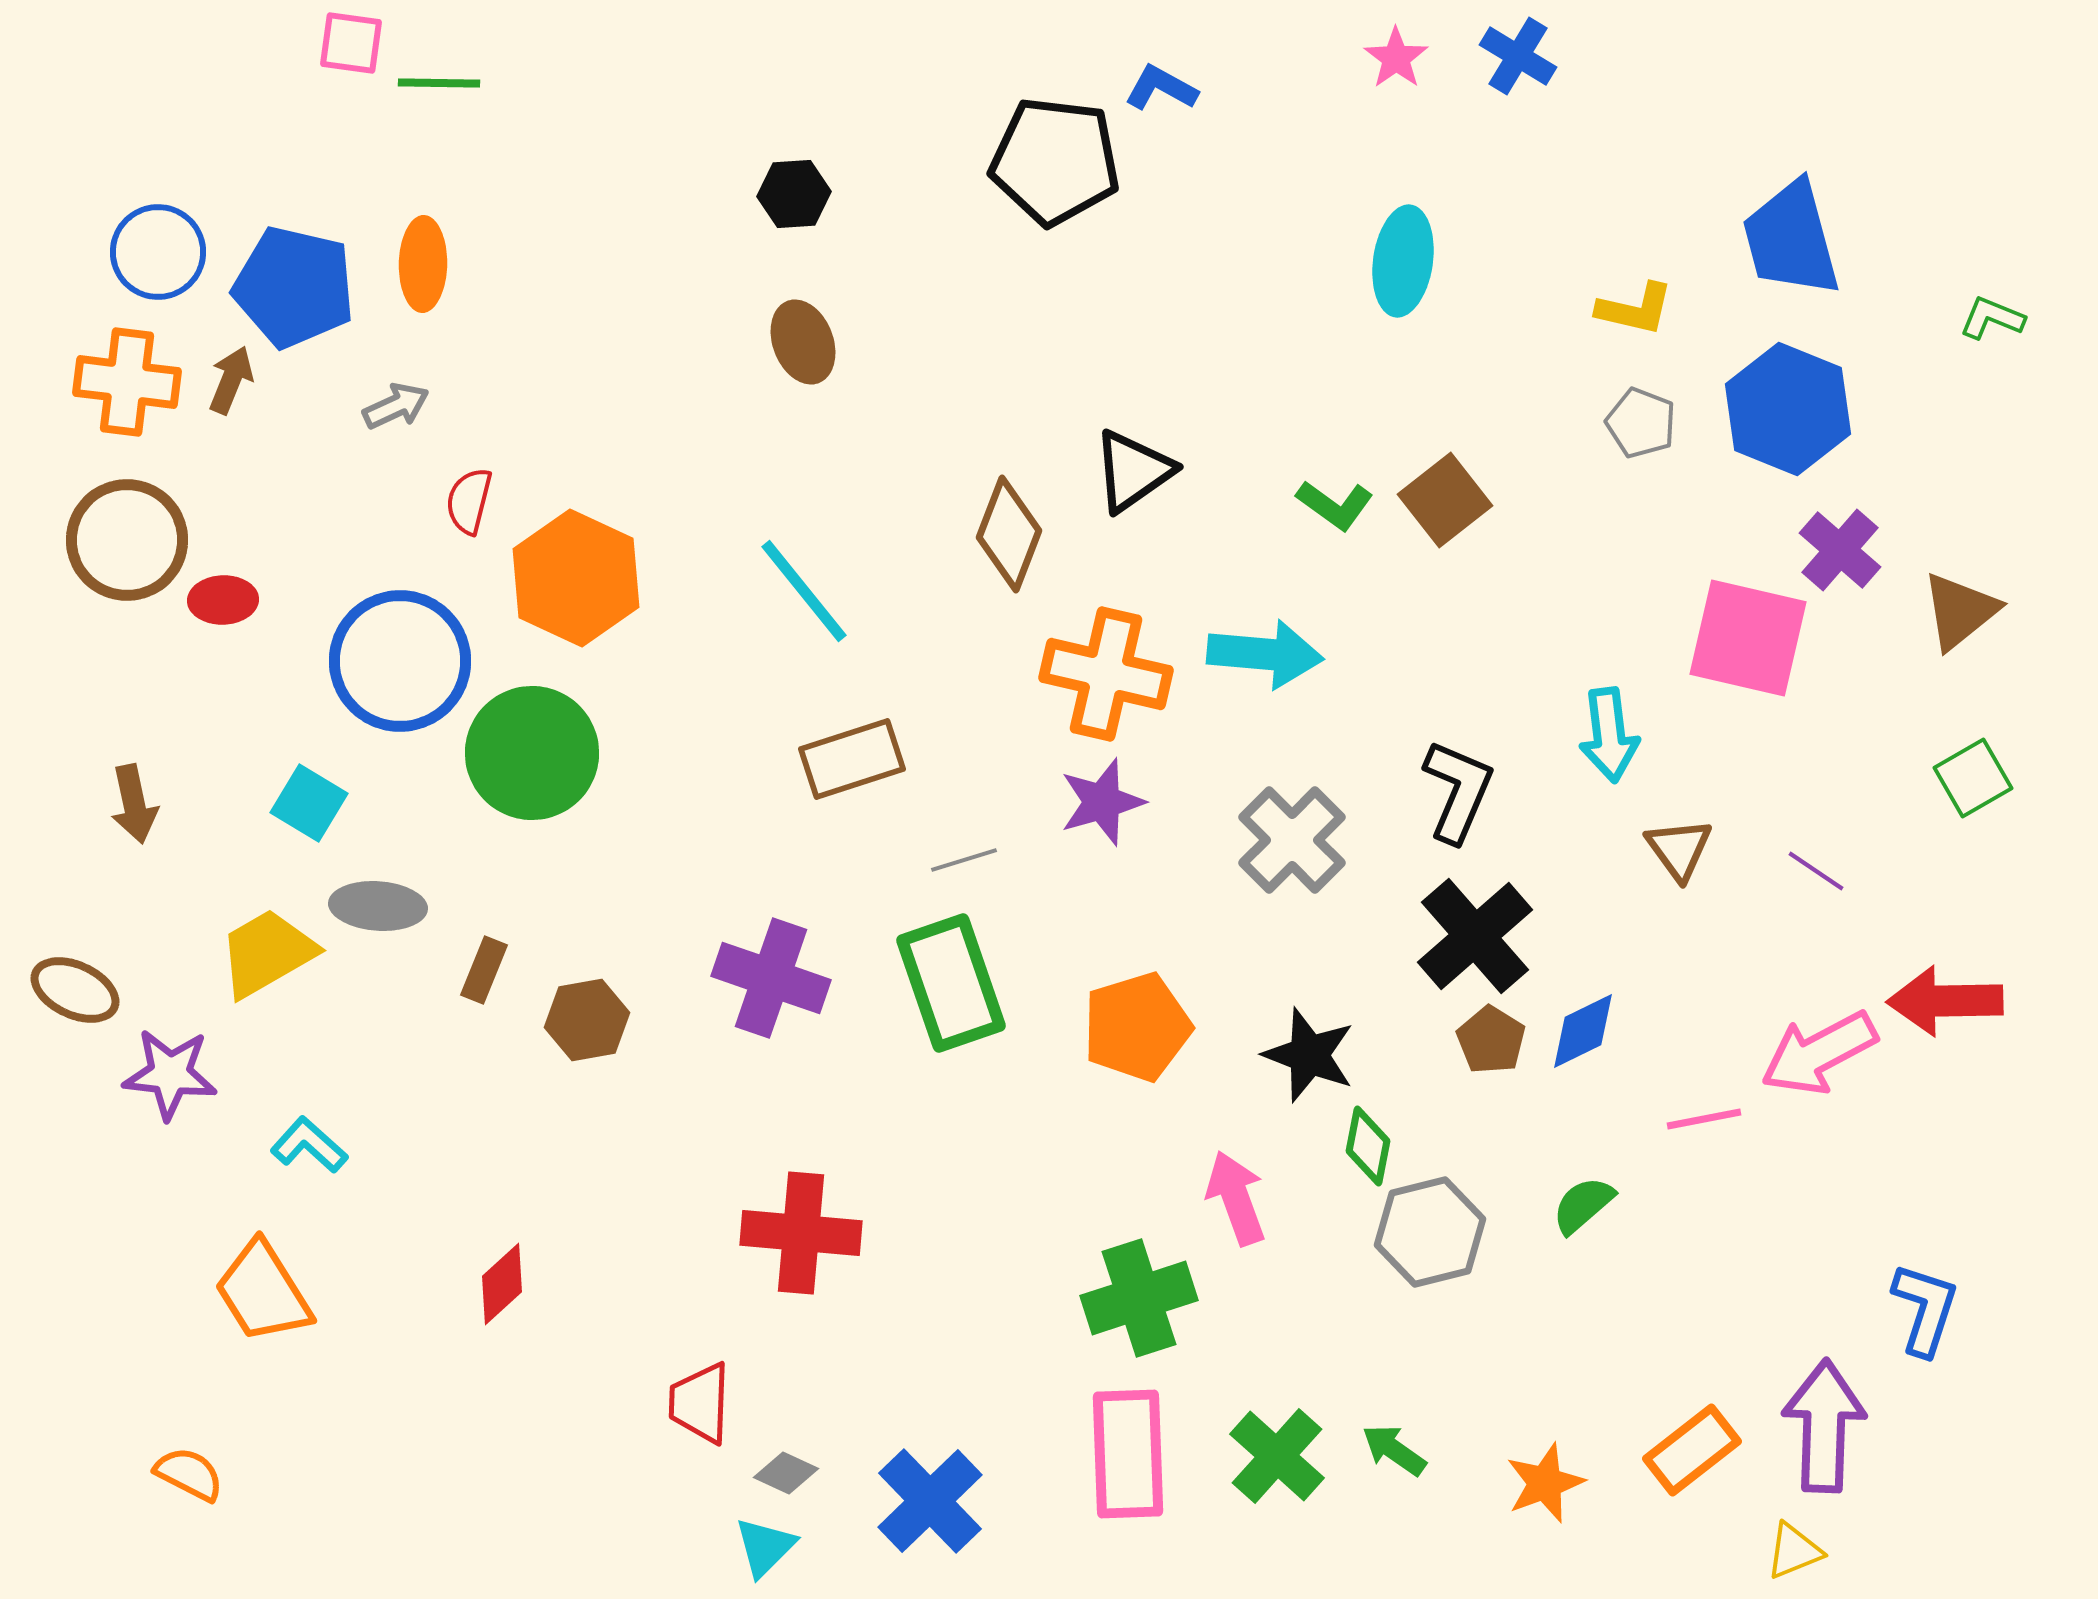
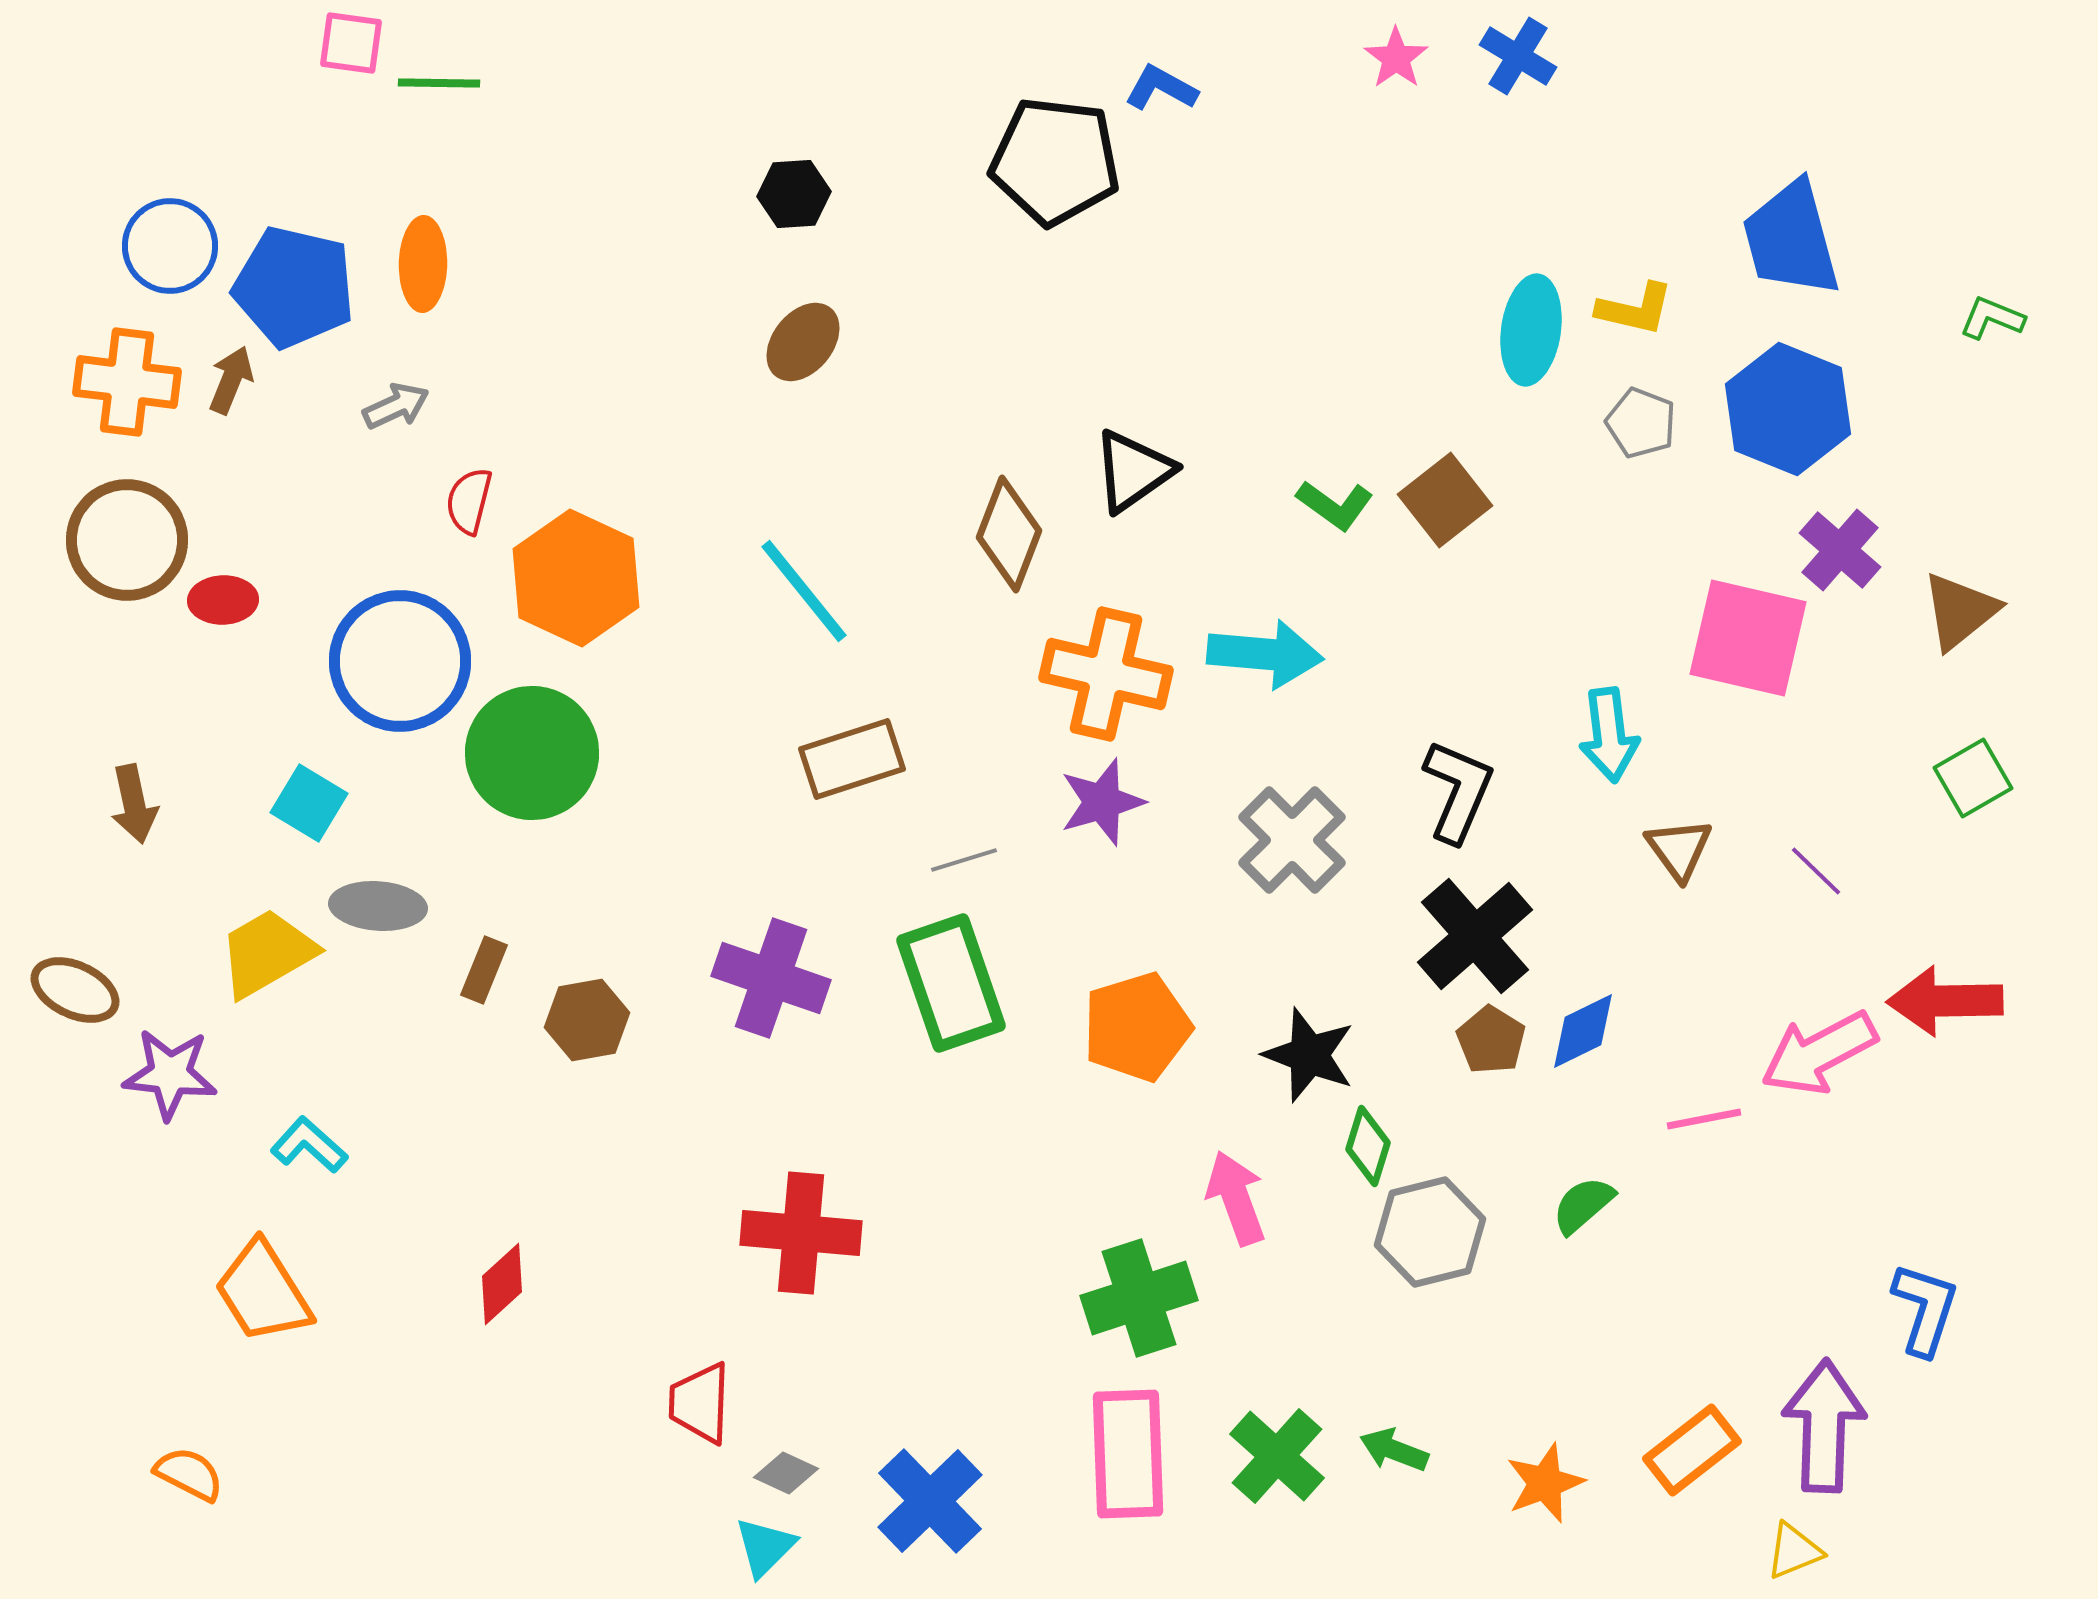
blue circle at (158, 252): moved 12 px right, 6 px up
cyan ellipse at (1403, 261): moved 128 px right, 69 px down
brown ellipse at (803, 342): rotated 60 degrees clockwise
purple line at (1816, 871): rotated 10 degrees clockwise
green diamond at (1368, 1146): rotated 6 degrees clockwise
green arrow at (1394, 1450): rotated 14 degrees counterclockwise
